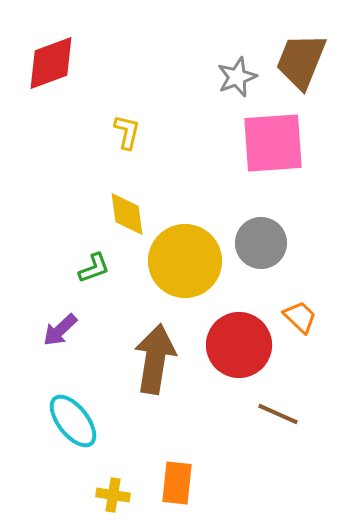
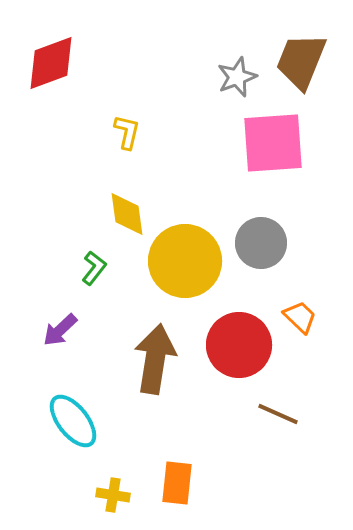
green L-shape: rotated 32 degrees counterclockwise
